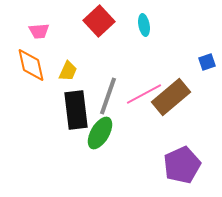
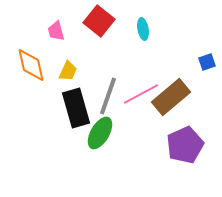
red square: rotated 8 degrees counterclockwise
cyan ellipse: moved 1 px left, 4 px down
pink trapezoid: moved 17 px right; rotated 80 degrees clockwise
pink line: moved 3 px left
black rectangle: moved 2 px up; rotated 9 degrees counterclockwise
purple pentagon: moved 3 px right, 20 px up
